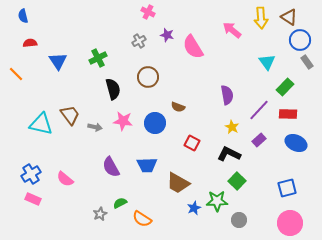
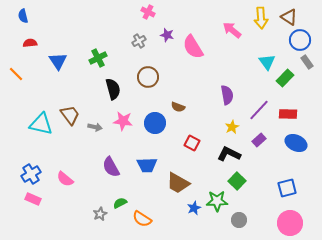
green rectangle at (285, 87): moved 9 px up
yellow star at (232, 127): rotated 16 degrees clockwise
